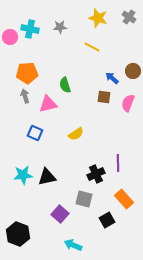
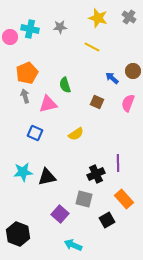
orange pentagon: rotated 20 degrees counterclockwise
brown square: moved 7 px left, 5 px down; rotated 16 degrees clockwise
cyan star: moved 3 px up
